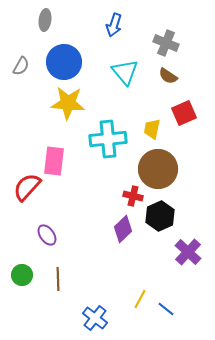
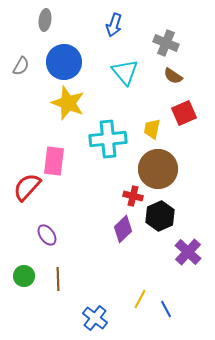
brown semicircle: moved 5 px right
yellow star: rotated 16 degrees clockwise
green circle: moved 2 px right, 1 px down
blue line: rotated 24 degrees clockwise
